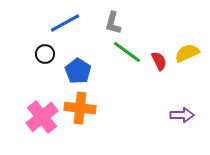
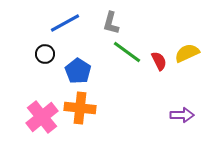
gray L-shape: moved 2 px left
